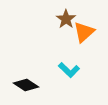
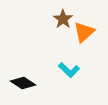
brown star: moved 3 px left
black diamond: moved 3 px left, 2 px up
